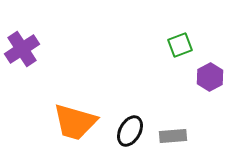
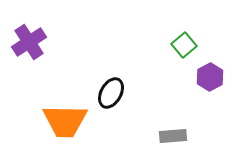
green square: moved 4 px right; rotated 20 degrees counterclockwise
purple cross: moved 7 px right, 7 px up
orange trapezoid: moved 10 px left, 1 px up; rotated 15 degrees counterclockwise
black ellipse: moved 19 px left, 38 px up
